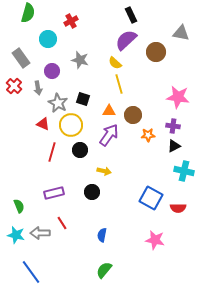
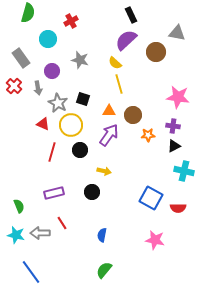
gray triangle at (181, 33): moved 4 px left
